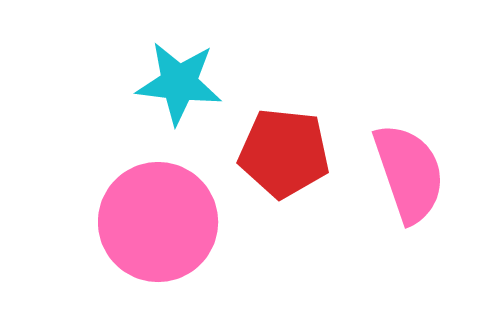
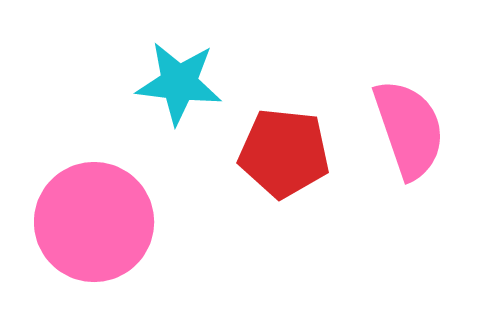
pink semicircle: moved 44 px up
pink circle: moved 64 px left
